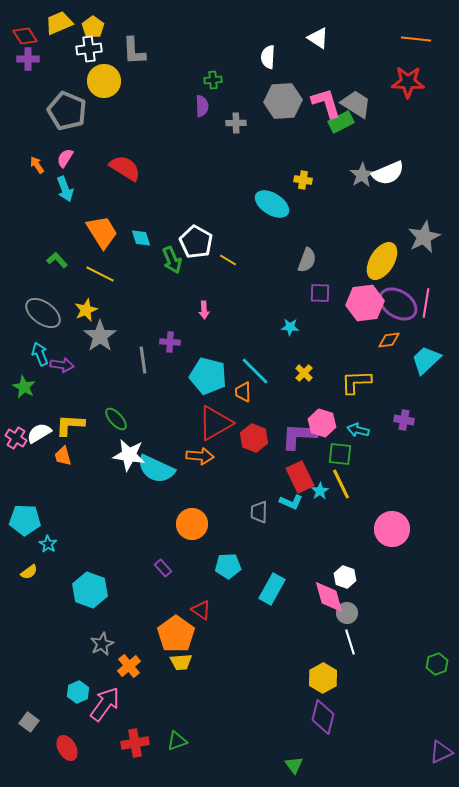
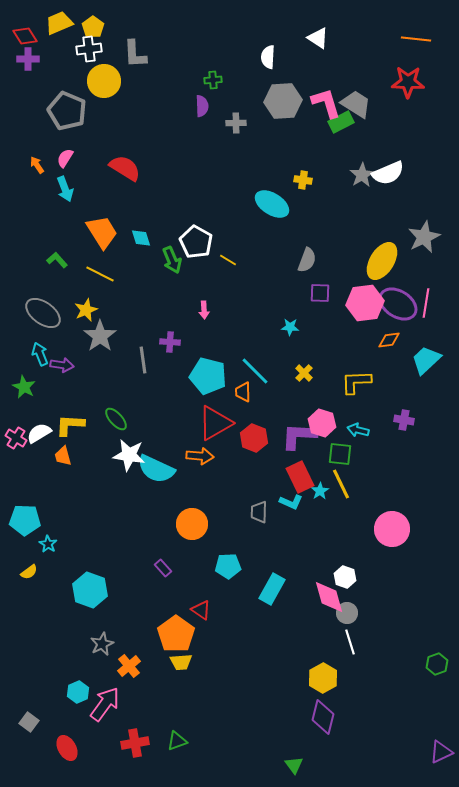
gray L-shape at (134, 51): moved 1 px right, 3 px down
